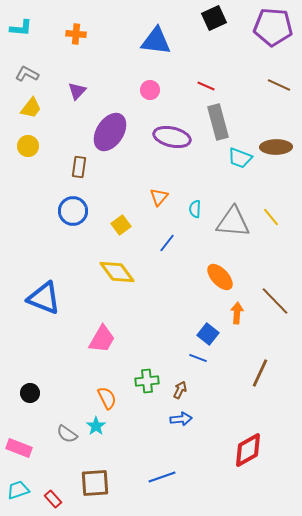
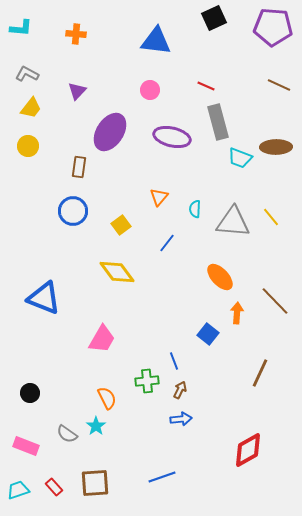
blue line at (198, 358): moved 24 px left, 3 px down; rotated 48 degrees clockwise
pink rectangle at (19, 448): moved 7 px right, 2 px up
red rectangle at (53, 499): moved 1 px right, 12 px up
